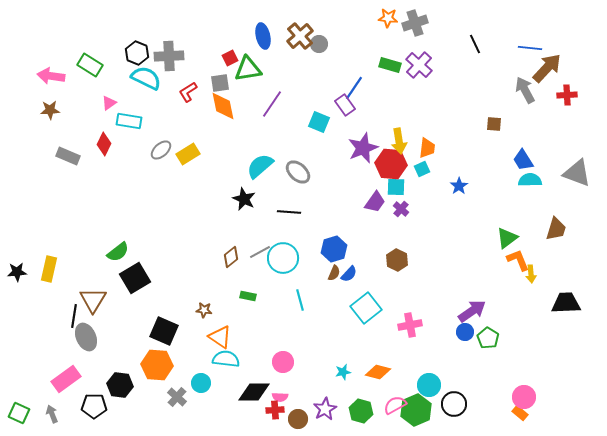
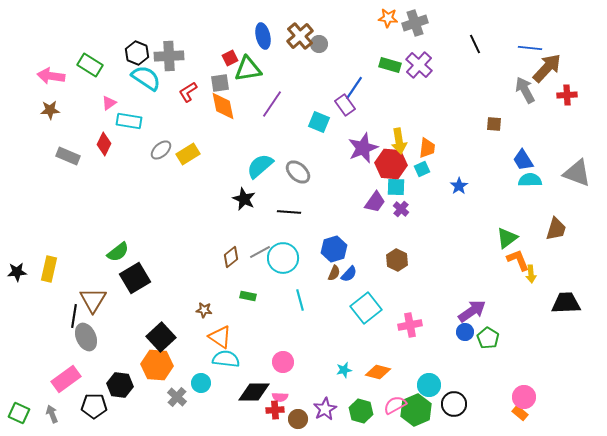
cyan semicircle at (146, 78): rotated 8 degrees clockwise
black square at (164, 331): moved 3 px left, 6 px down; rotated 24 degrees clockwise
cyan star at (343, 372): moved 1 px right, 2 px up
